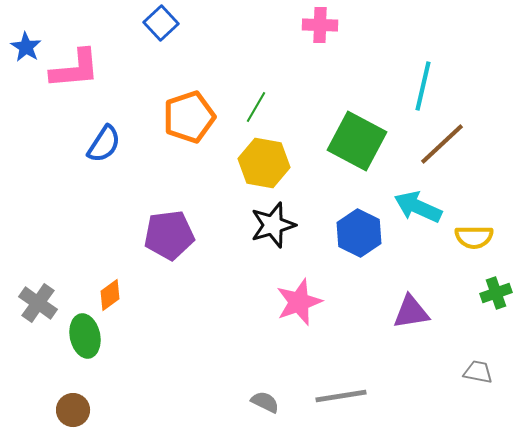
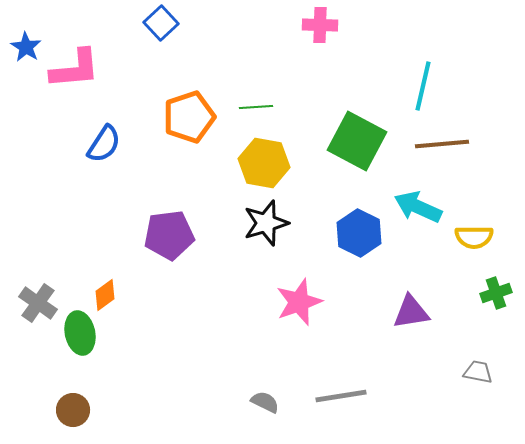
green line: rotated 56 degrees clockwise
brown line: rotated 38 degrees clockwise
black star: moved 7 px left, 2 px up
orange diamond: moved 5 px left
green ellipse: moved 5 px left, 3 px up
